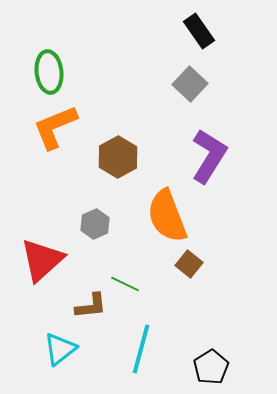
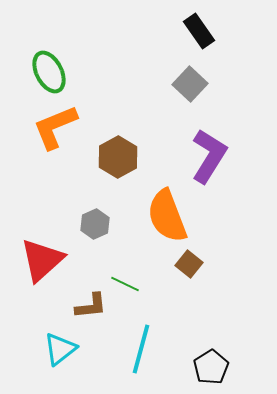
green ellipse: rotated 21 degrees counterclockwise
